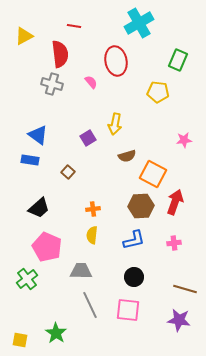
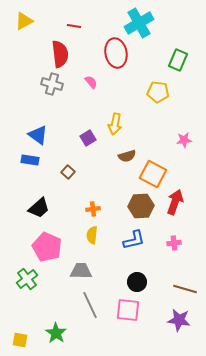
yellow triangle: moved 15 px up
red ellipse: moved 8 px up
black circle: moved 3 px right, 5 px down
